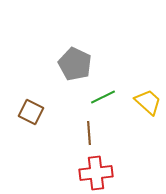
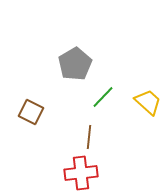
gray pentagon: rotated 16 degrees clockwise
green line: rotated 20 degrees counterclockwise
brown line: moved 4 px down; rotated 10 degrees clockwise
red cross: moved 15 px left
